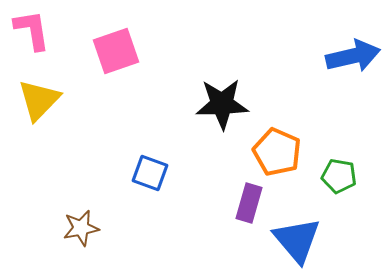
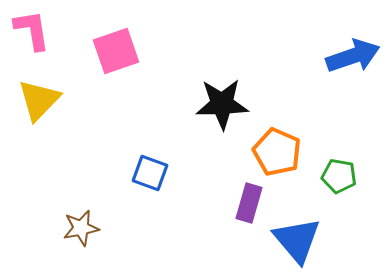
blue arrow: rotated 6 degrees counterclockwise
